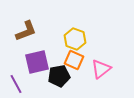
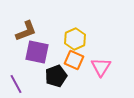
yellow hexagon: rotated 15 degrees clockwise
purple square: moved 10 px up; rotated 25 degrees clockwise
pink triangle: moved 2 px up; rotated 20 degrees counterclockwise
black pentagon: moved 3 px left; rotated 10 degrees counterclockwise
